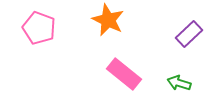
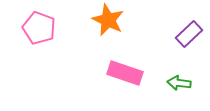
pink rectangle: moved 1 px right, 1 px up; rotated 20 degrees counterclockwise
green arrow: rotated 10 degrees counterclockwise
